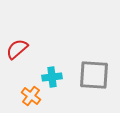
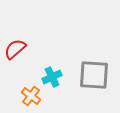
red semicircle: moved 2 px left
cyan cross: rotated 18 degrees counterclockwise
